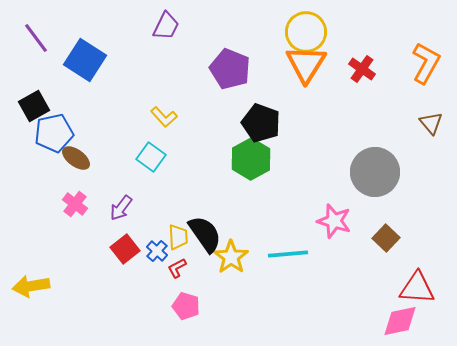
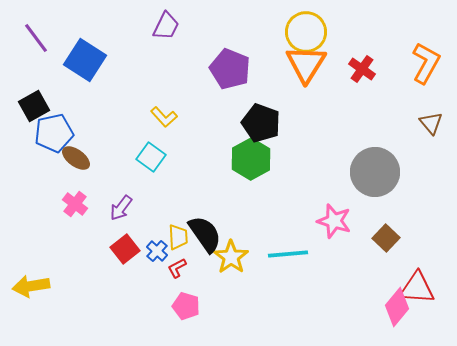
pink diamond: moved 3 px left, 14 px up; rotated 39 degrees counterclockwise
